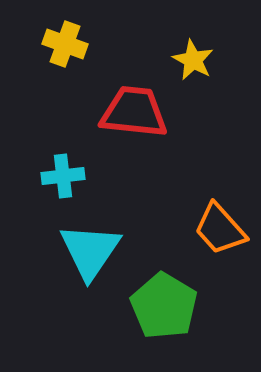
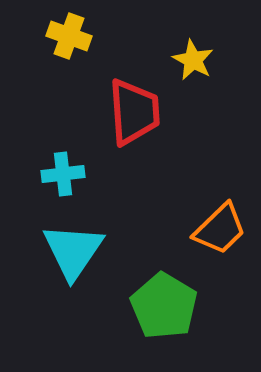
yellow cross: moved 4 px right, 8 px up
red trapezoid: rotated 80 degrees clockwise
cyan cross: moved 2 px up
orange trapezoid: rotated 92 degrees counterclockwise
cyan triangle: moved 17 px left
